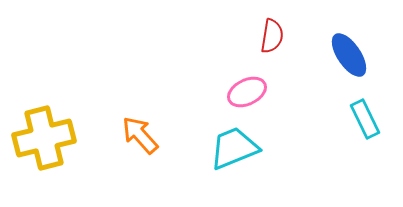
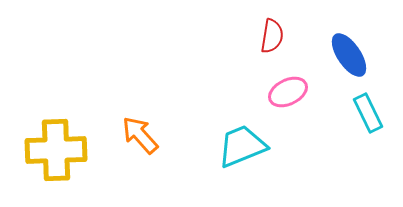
pink ellipse: moved 41 px right
cyan rectangle: moved 3 px right, 6 px up
yellow cross: moved 12 px right, 12 px down; rotated 12 degrees clockwise
cyan trapezoid: moved 8 px right, 2 px up
